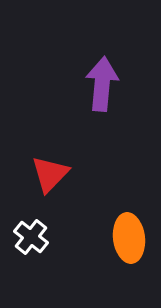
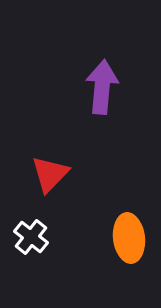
purple arrow: moved 3 px down
